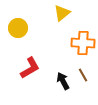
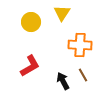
yellow triangle: rotated 18 degrees counterclockwise
yellow circle: moved 13 px right, 6 px up
orange cross: moved 3 px left, 2 px down
red L-shape: moved 2 px up
